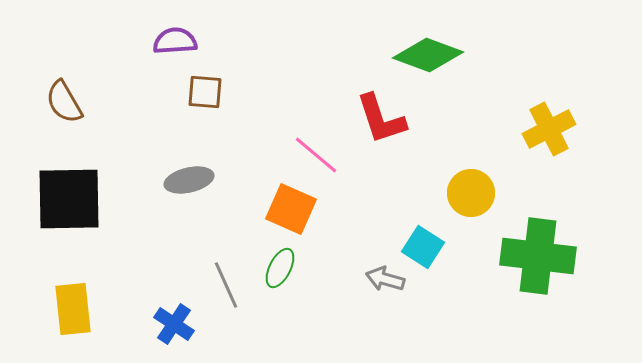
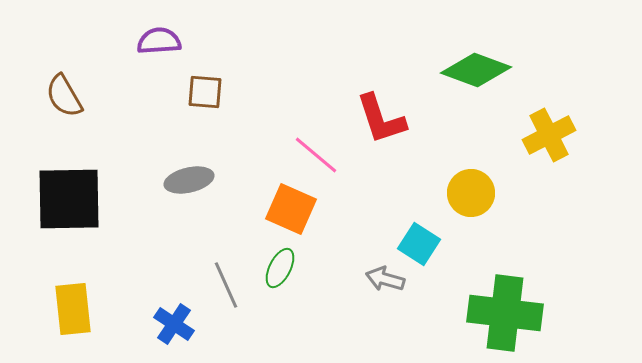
purple semicircle: moved 16 px left
green diamond: moved 48 px right, 15 px down
brown semicircle: moved 6 px up
yellow cross: moved 6 px down
cyan square: moved 4 px left, 3 px up
green cross: moved 33 px left, 57 px down
